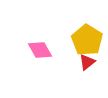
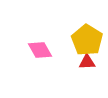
red triangle: rotated 36 degrees clockwise
